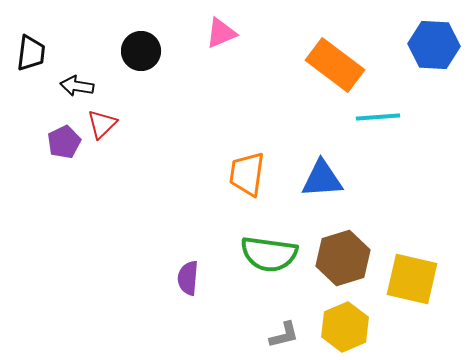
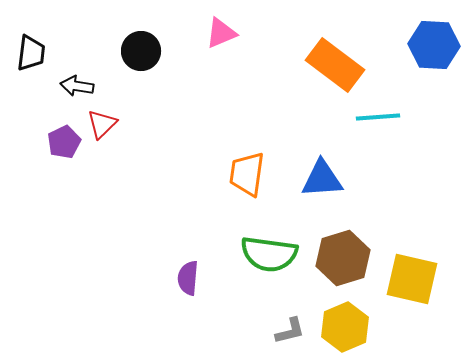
gray L-shape: moved 6 px right, 4 px up
